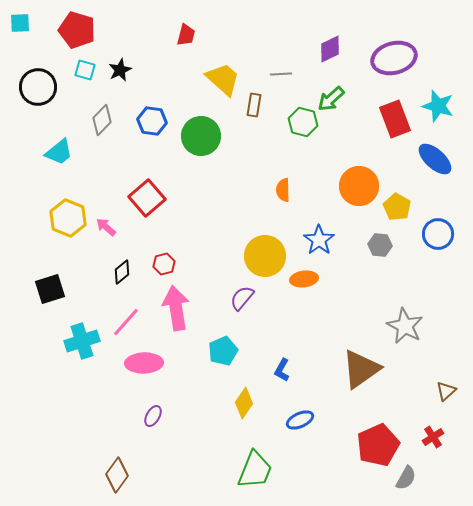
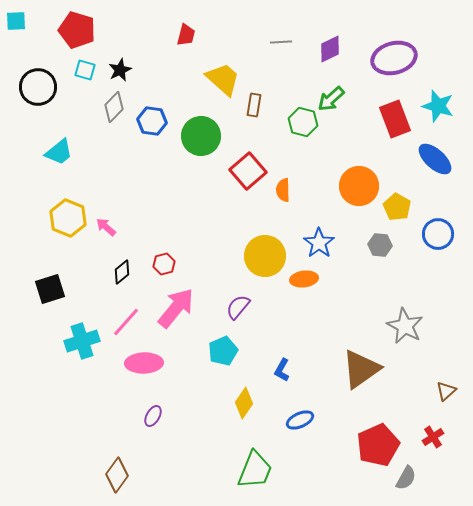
cyan square at (20, 23): moved 4 px left, 2 px up
gray line at (281, 74): moved 32 px up
gray diamond at (102, 120): moved 12 px right, 13 px up
red square at (147, 198): moved 101 px right, 27 px up
blue star at (319, 240): moved 3 px down
purple semicircle at (242, 298): moved 4 px left, 9 px down
pink arrow at (176, 308): rotated 48 degrees clockwise
